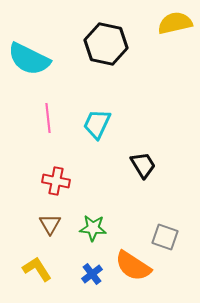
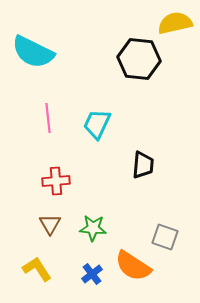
black hexagon: moved 33 px right, 15 px down; rotated 6 degrees counterclockwise
cyan semicircle: moved 4 px right, 7 px up
black trapezoid: rotated 36 degrees clockwise
red cross: rotated 16 degrees counterclockwise
